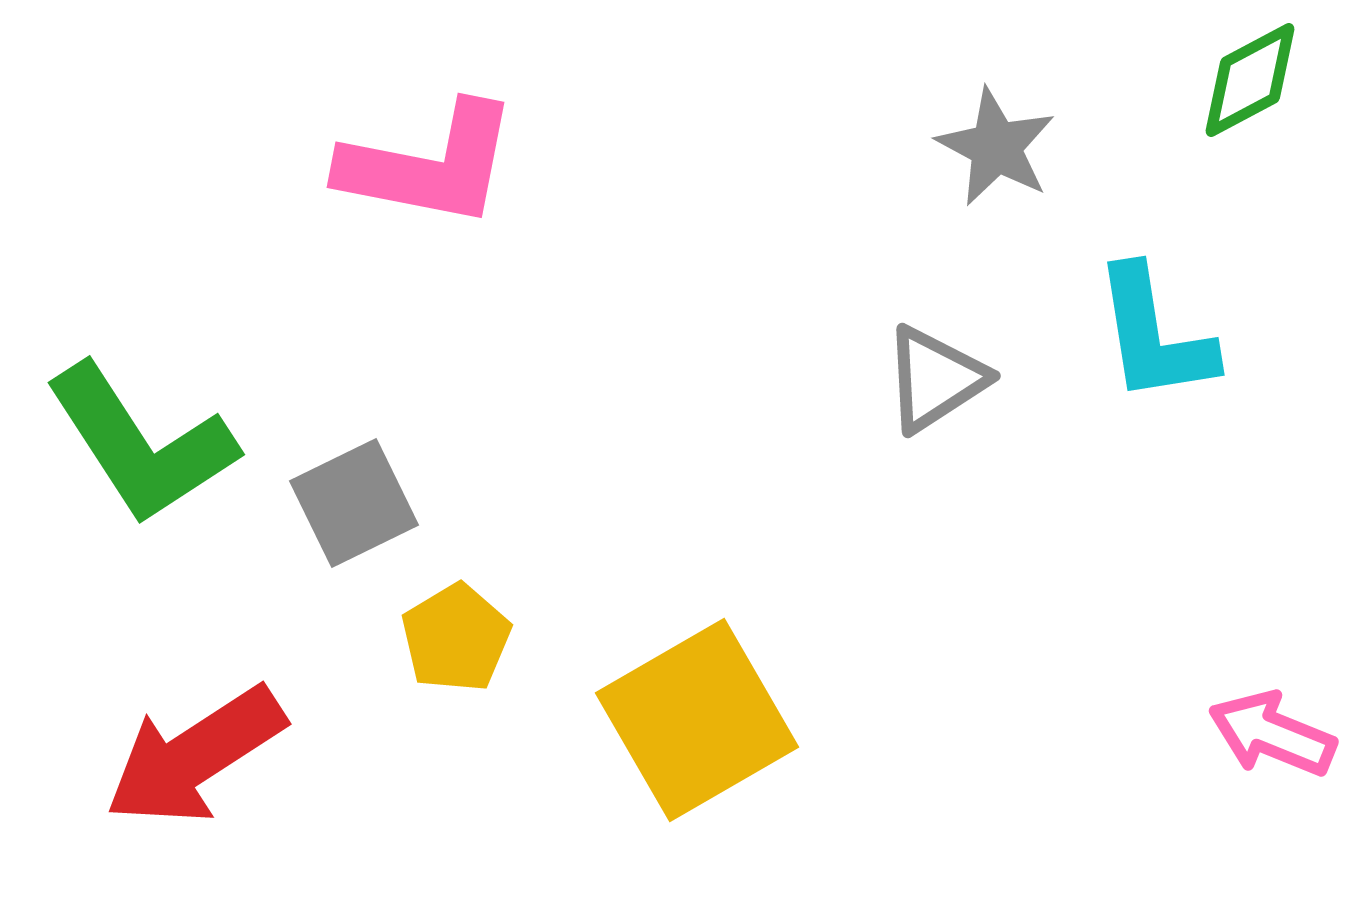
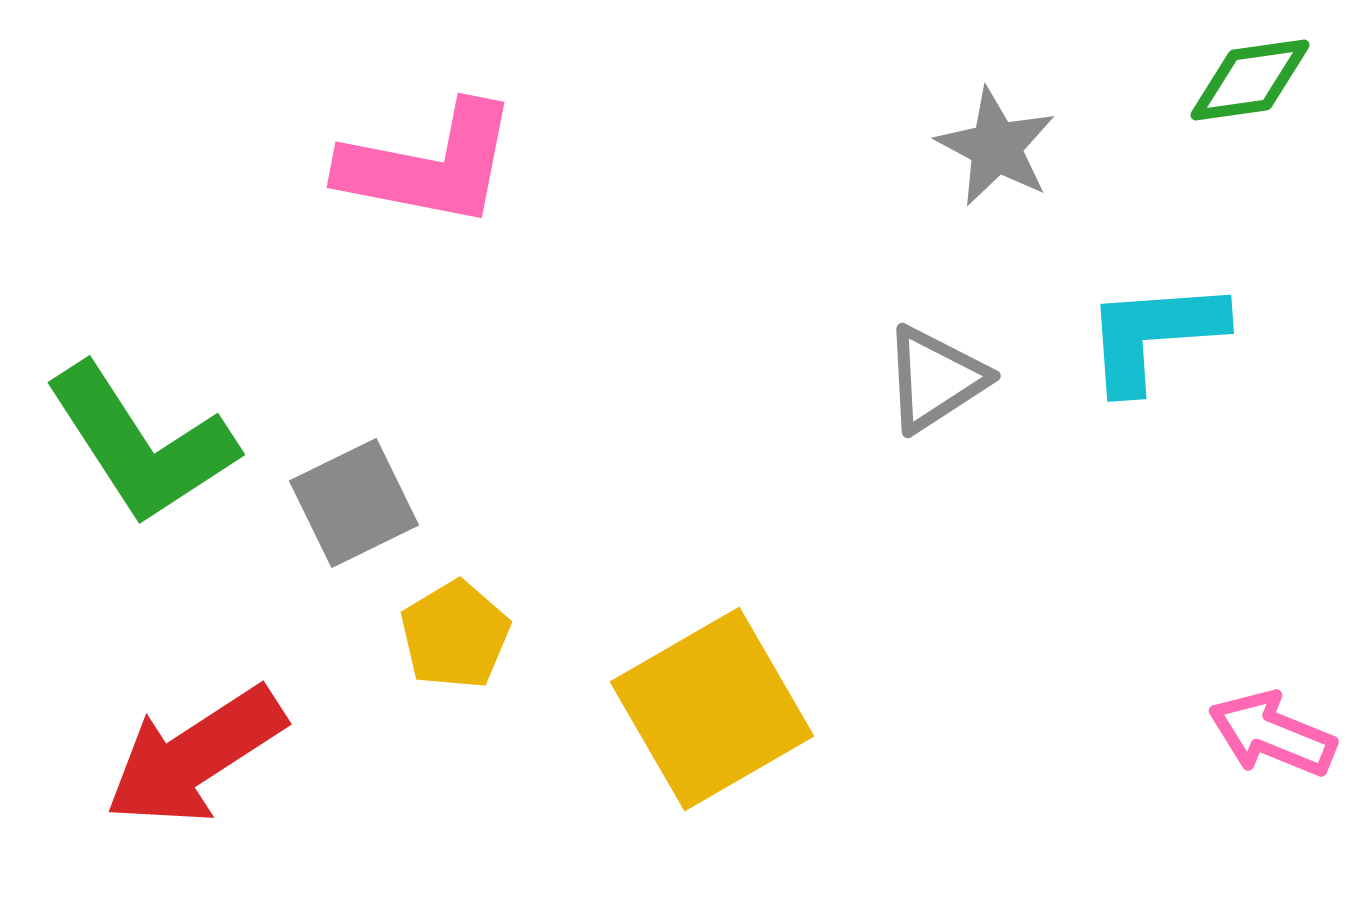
green diamond: rotated 20 degrees clockwise
cyan L-shape: rotated 95 degrees clockwise
yellow pentagon: moved 1 px left, 3 px up
yellow square: moved 15 px right, 11 px up
